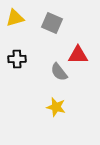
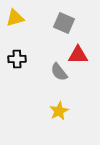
gray square: moved 12 px right
yellow star: moved 3 px right, 4 px down; rotated 30 degrees clockwise
